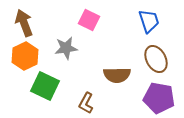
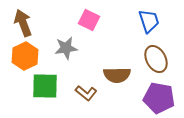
brown arrow: moved 1 px left
green square: rotated 24 degrees counterclockwise
brown L-shape: moved 10 px up; rotated 80 degrees counterclockwise
